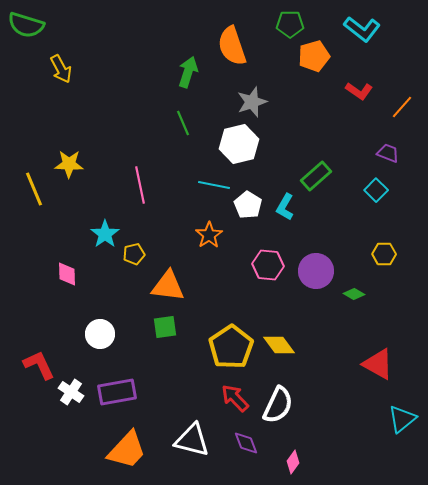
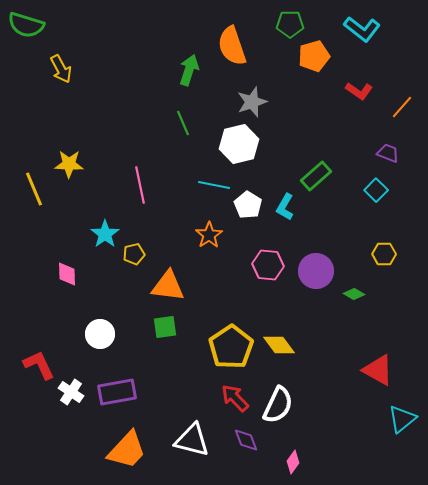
green arrow at (188, 72): moved 1 px right, 2 px up
red triangle at (378, 364): moved 6 px down
purple diamond at (246, 443): moved 3 px up
